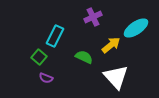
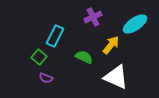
cyan ellipse: moved 1 px left, 4 px up
yellow arrow: rotated 12 degrees counterclockwise
white triangle: rotated 24 degrees counterclockwise
